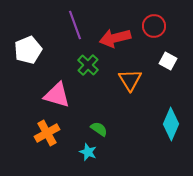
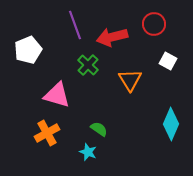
red circle: moved 2 px up
red arrow: moved 3 px left, 1 px up
